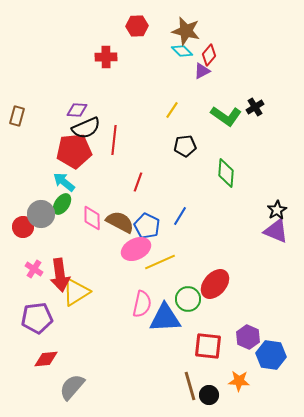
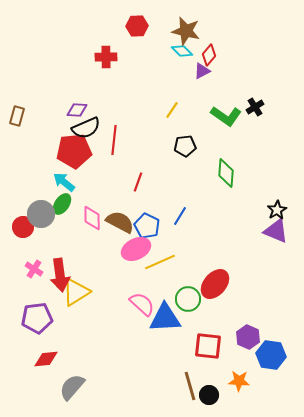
pink semicircle at (142, 304): rotated 60 degrees counterclockwise
